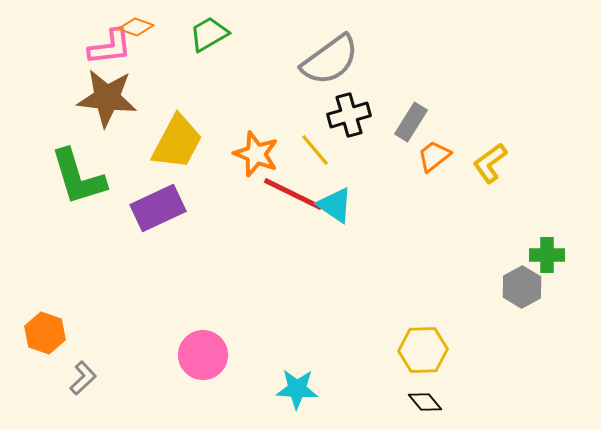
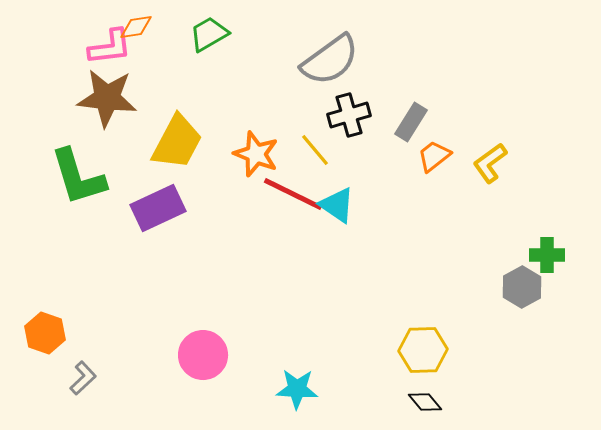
orange diamond: rotated 28 degrees counterclockwise
cyan triangle: moved 2 px right
